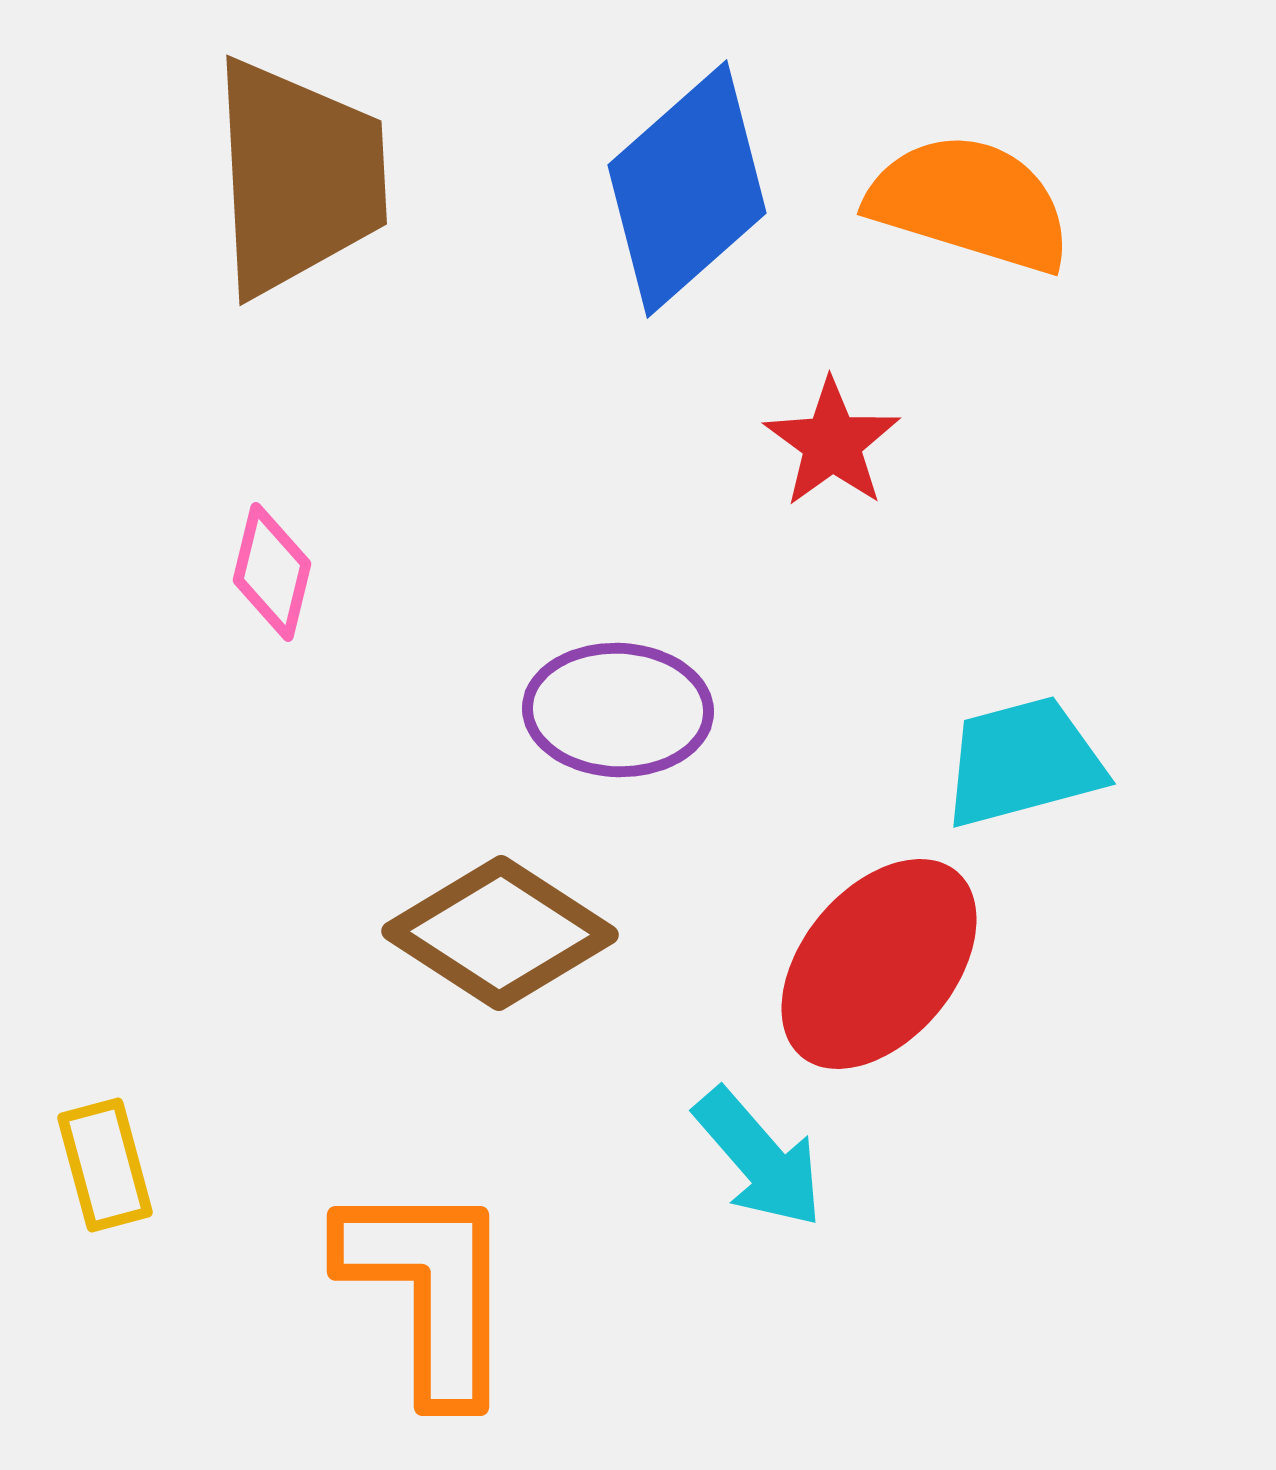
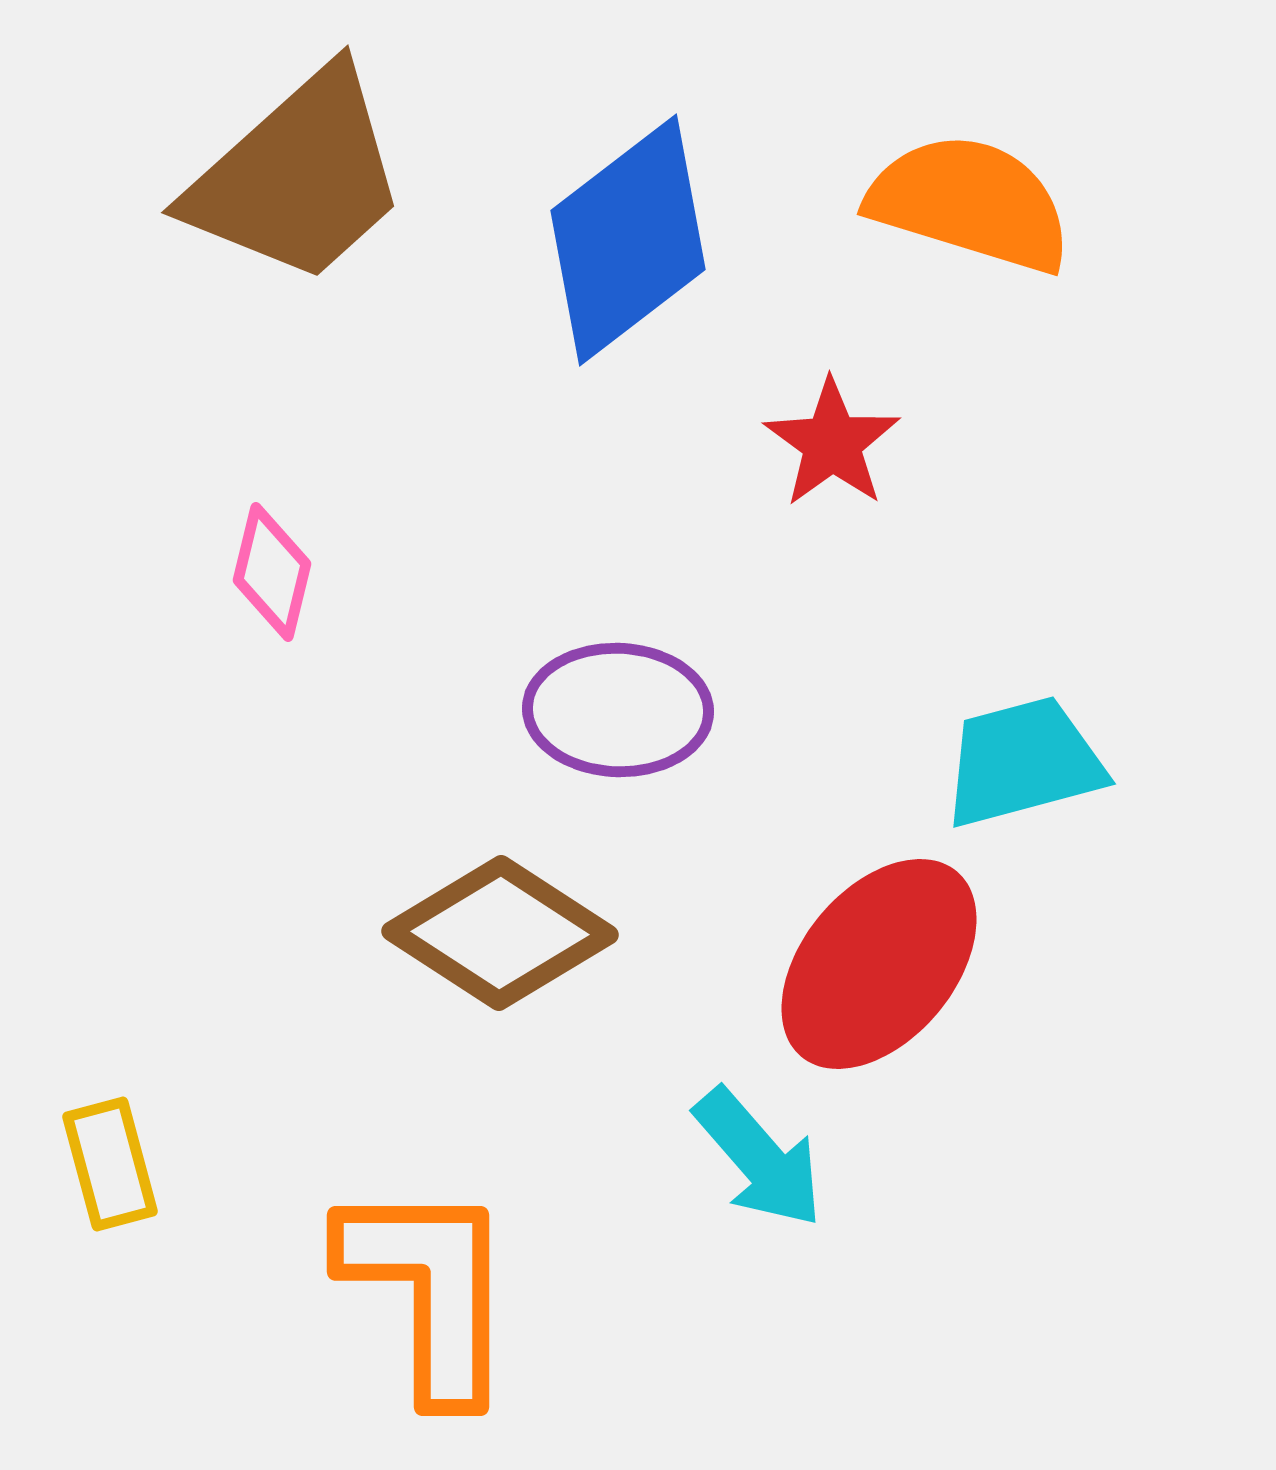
brown trapezoid: rotated 51 degrees clockwise
blue diamond: moved 59 px left, 51 px down; rotated 4 degrees clockwise
yellow rectangle: moved 5 px right, 1 px up
